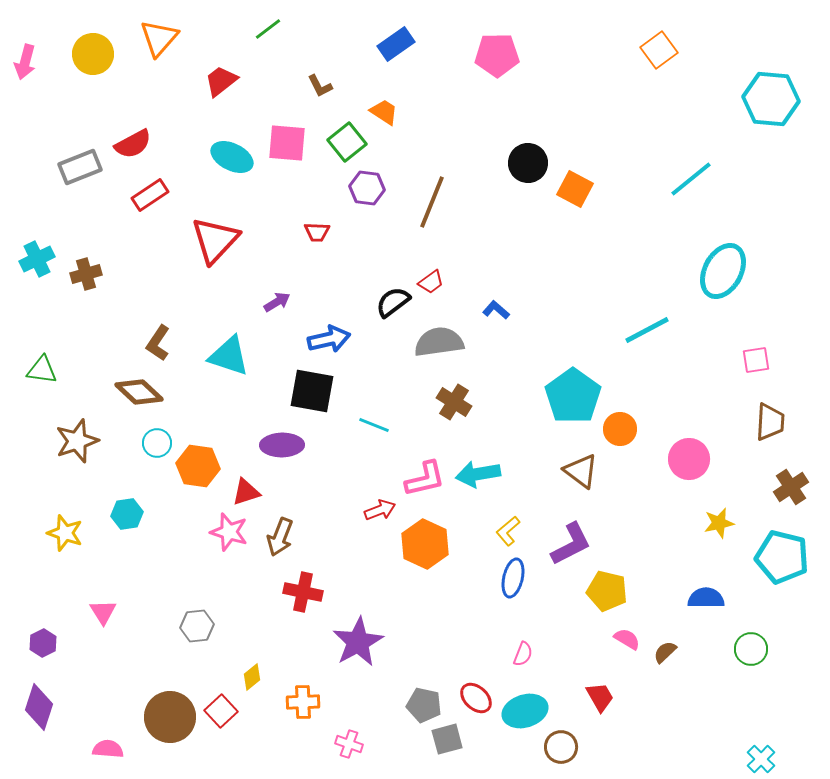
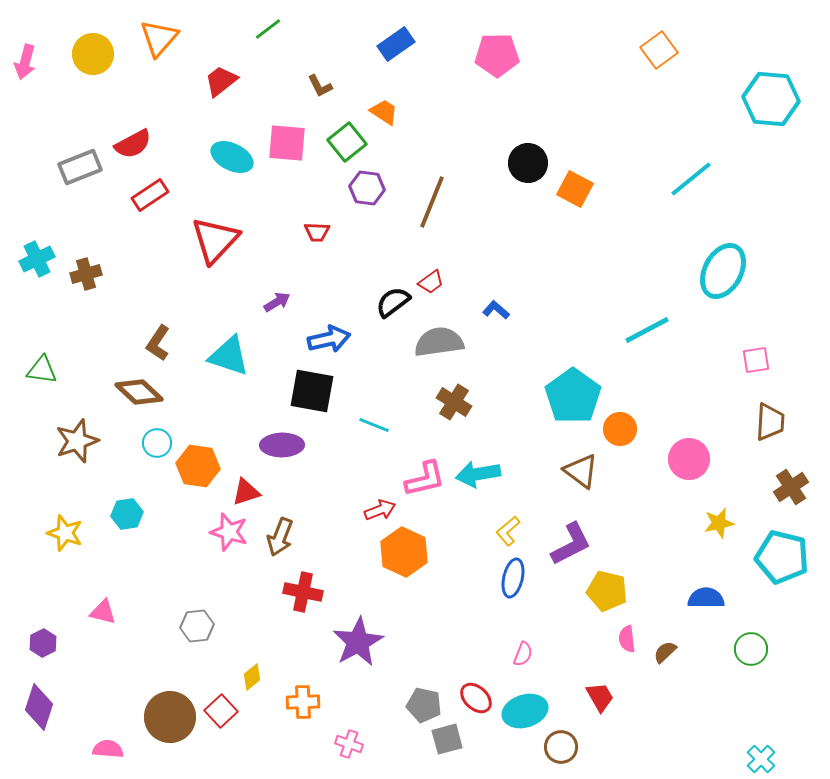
orange hexagon at (425, 544): moved 21 px left, 8 px down
pink triangle at (103, 612): rotated 44 degrees counterclockwise
pink semicircle at (627, 639): rotated 128 degrees counterclockwise
